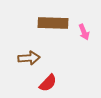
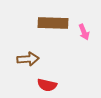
brown arrow: moved 1 px left, 1 px down
red semicircle: moved 1 px left, 2 px down; rotated 60 degrees clockwise
